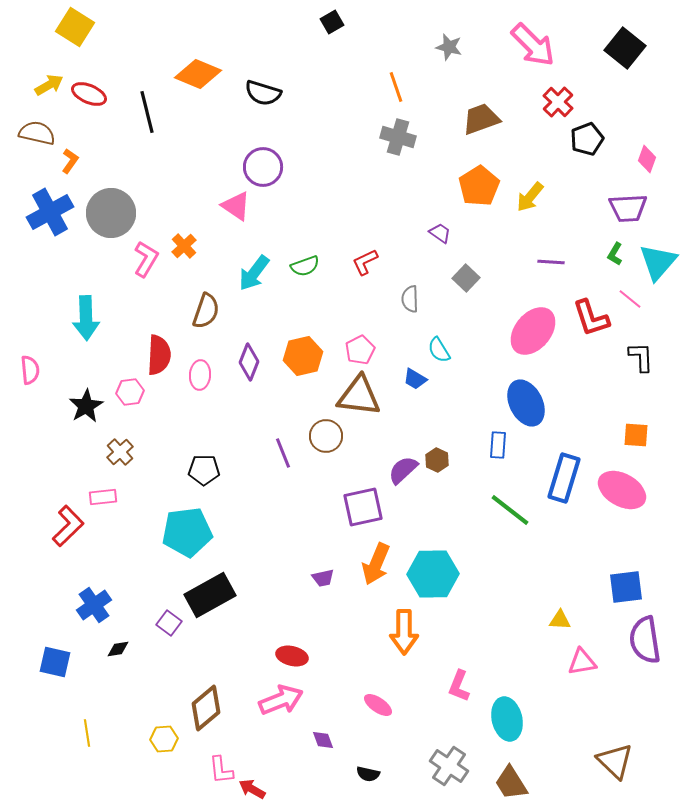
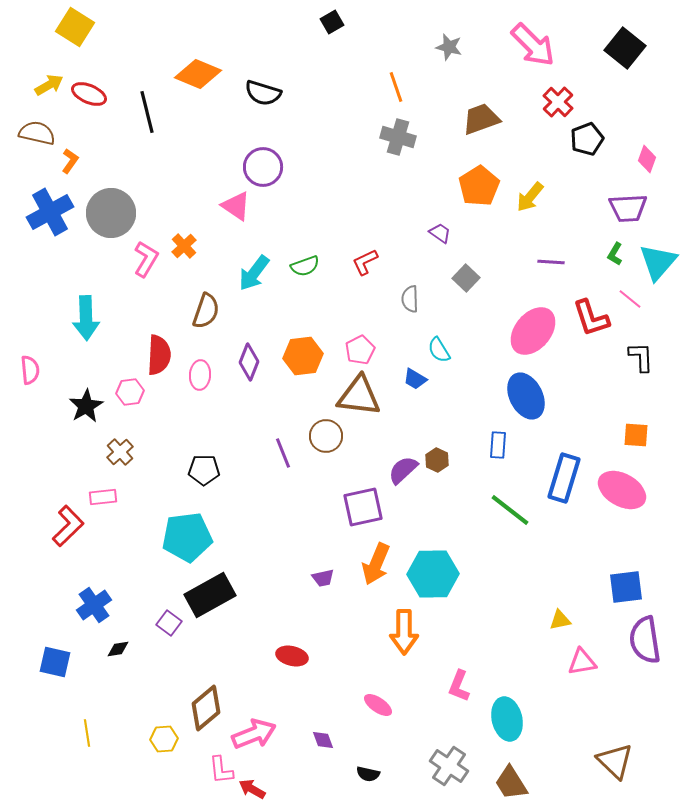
orange hexagon at (303, 356): rotated 6 degrees clockwise
blue ellipse at (526, 403): moved 7 px up
cyan pentagon at (187, 532): moved 5 px down
yellow triangle at (560, 620): rotated 15 degrees counterclockwise
pink arrow at (281, 700): moved 27 px left, 34 px down
